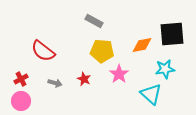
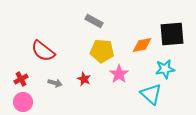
pink circle: moved 2 px right, 1 px down
